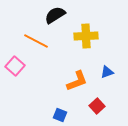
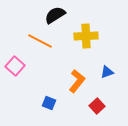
orange line: moved 4 px right
orange L-shape: rotated 30 degrees counterclockwise
blue square: moved 11 px left, 12 px up
